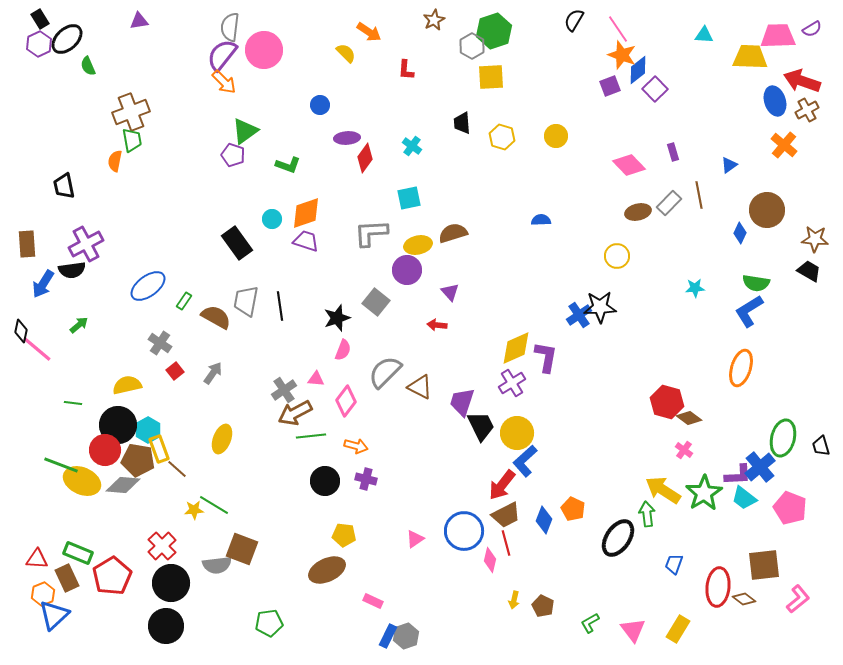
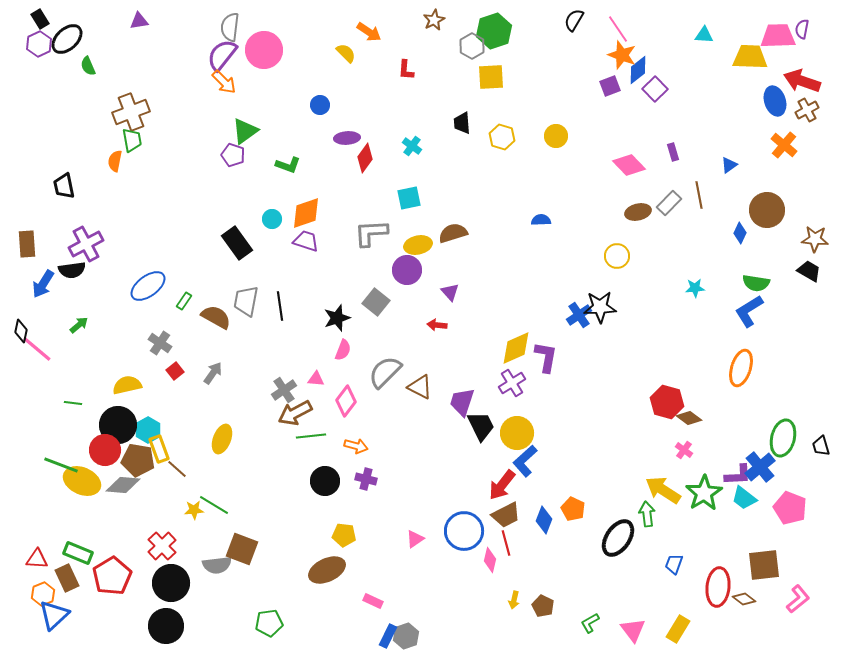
purple semicircle at (812, 29): moved 10 px left; rotated 132 degrees clockwise
